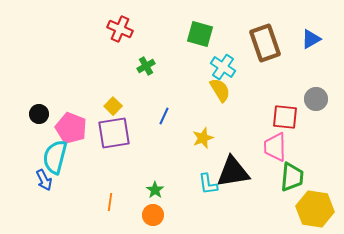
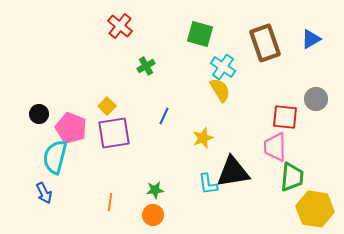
red cross: moved 3 px up; rotated 15 degrees clockwise
yellow square: moved 6 px left
blue arrow: moved 13 px down
green star: rotated 30 degrees clockwise
